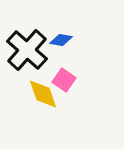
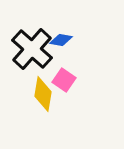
black cross: moved 5 px right, 1 px up
yellow diamond: rotated 28 degrees clockwise
